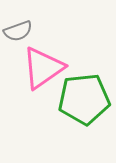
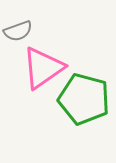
green pentagon: rotated 21 degrees clockwise
